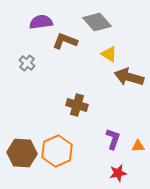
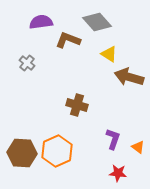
brown L-shape: moved 3 px right, 1 px up
orange triangle: moved 1 px down; rotated 40 degrees clockwise
red star: rotated 18 degrees clockwise
